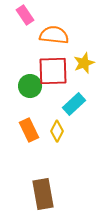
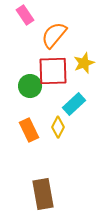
orange semicircle: rotated 56 degrees counterclockwise
yellow diamond: moved 1 px right, 4 px up
